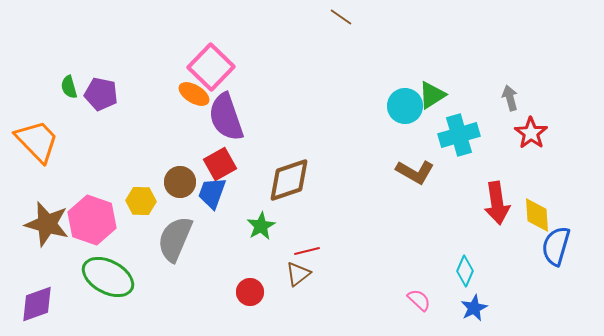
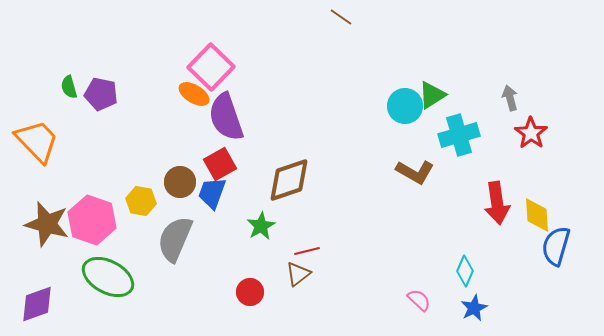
yellow hexagon: rotated 8 degrees clockwise
